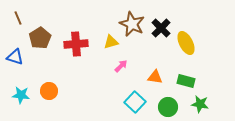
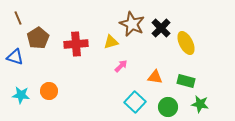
brown pentagon: moved 2 px left
